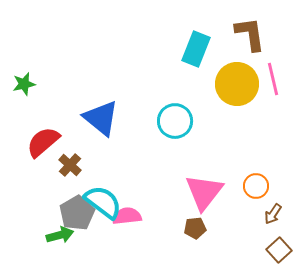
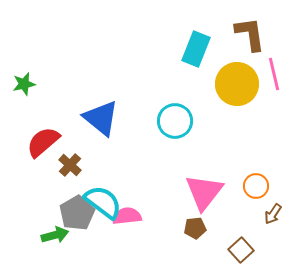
pink line: moved 1 px right, 5 px up
green arrow: moved 5 px left
brown square: moved 38 px left
